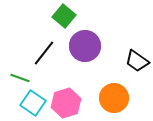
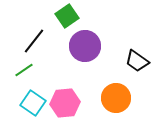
green square: moved 3 px right; rotated 15 degrees clockwise
black line: moved 10 px left, 12 px up
green line: moved 4 px right, 8 px up; rotated 54 degrees counterclockwise
orange circle: moved 2 px right
pink hexagon: moved 1 px left; rotated 12 degrees clockwise
